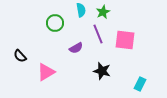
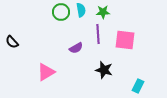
green star: rotated 24 degrees clockwise
green circle: moved 6 px right, 11 px up
purple line: rotated 18 degrees clockwise
black semicircle: moved 8 px left, 14 px up
black star: moved 2 px right, 1 px up
cyan rectangle: moved 2 px left, 2 px down
